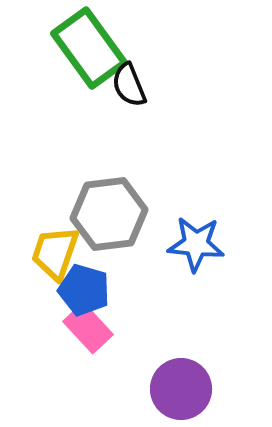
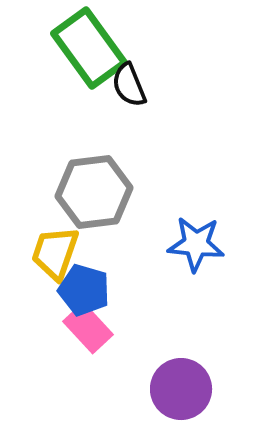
gray hexagon: moved 15 px left, 22 px up
